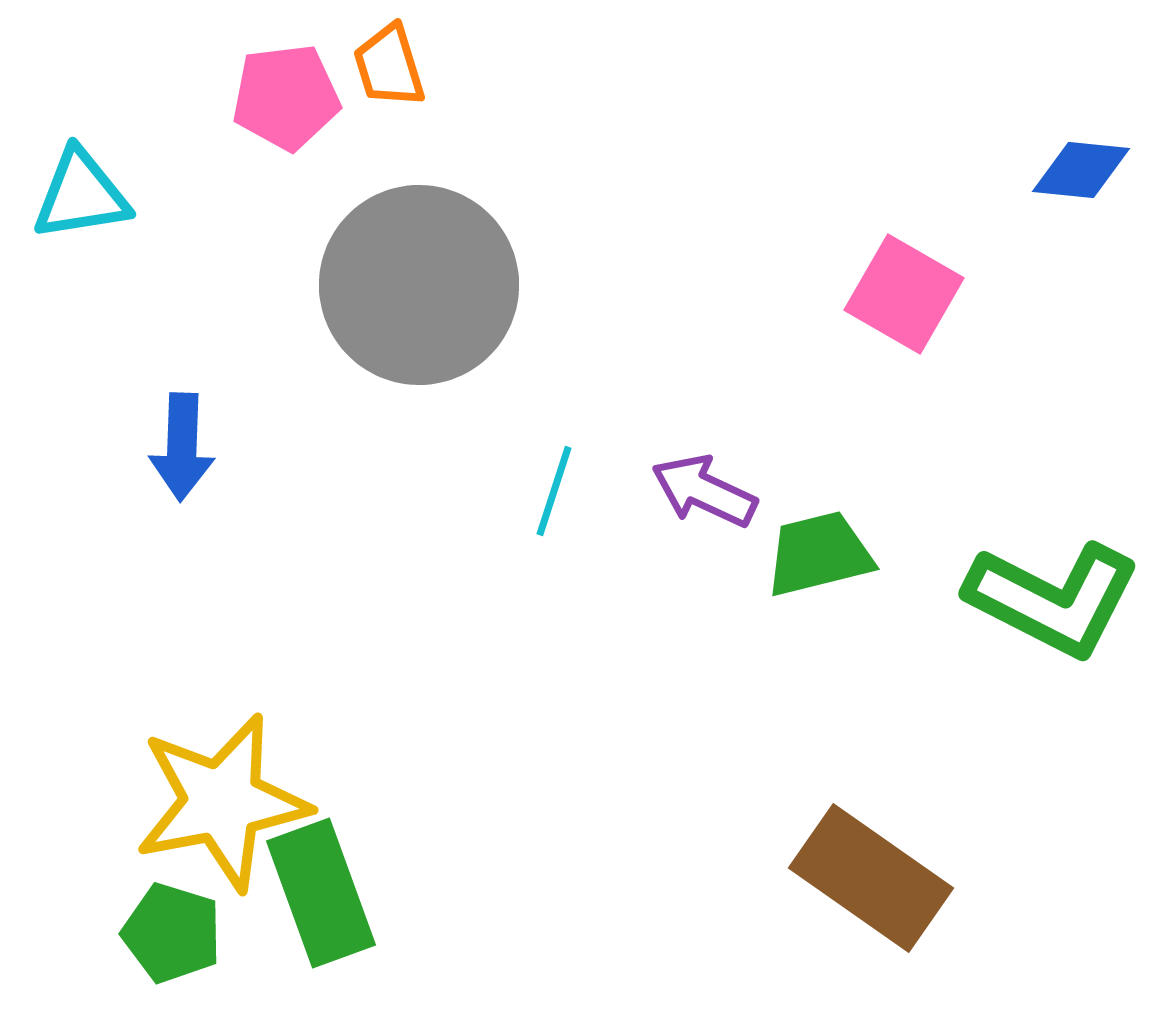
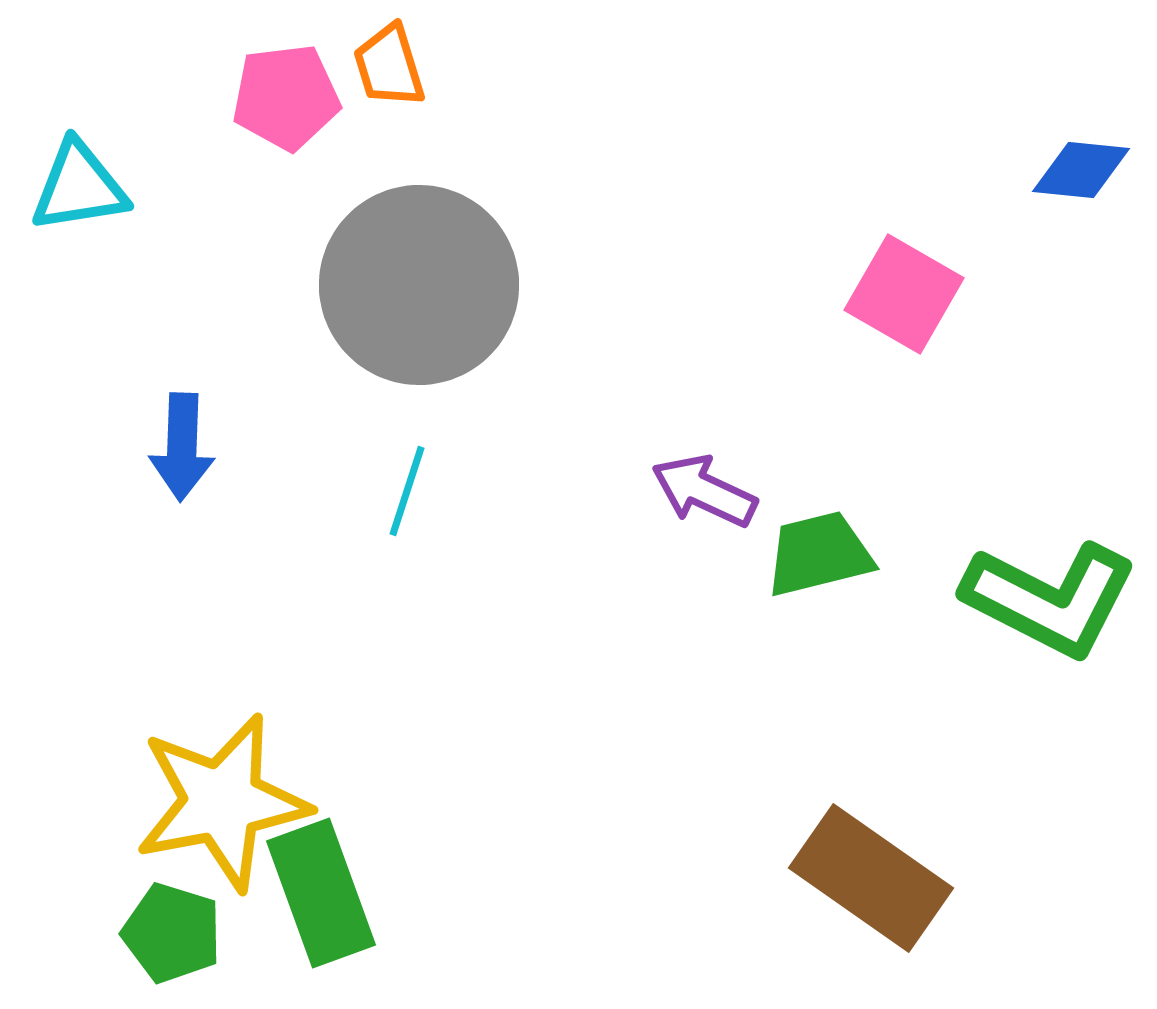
cyan triangle: moved 2 px left, 8 px up
cyan line: moved 147 px left
green L-shape: moved 3 px left
